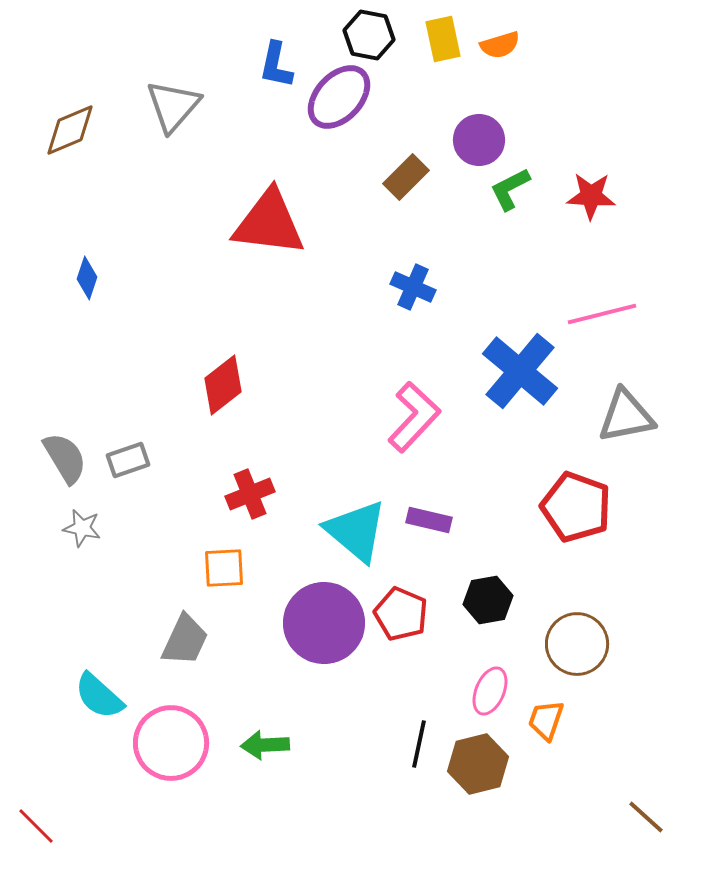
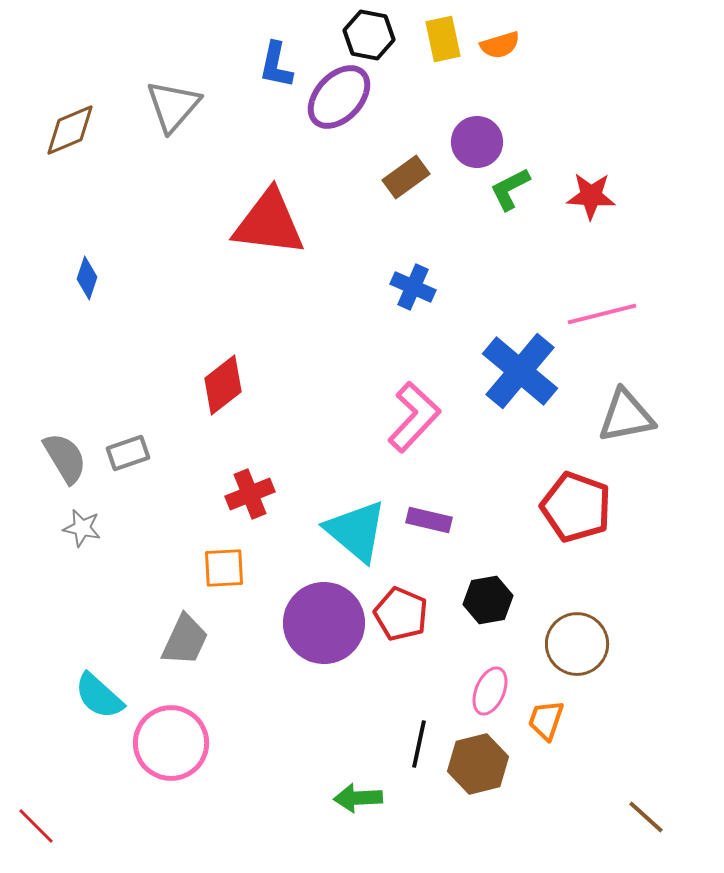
purple circle at (479, 140): moved 2 px left, 2 px down
brown rectangle at (406, 177): rotated 9 degrees clockwise
gray rectangle at (128, 460): moved 7 px up
green arrow at (265, 745): moved 93 px right, 53 px down
